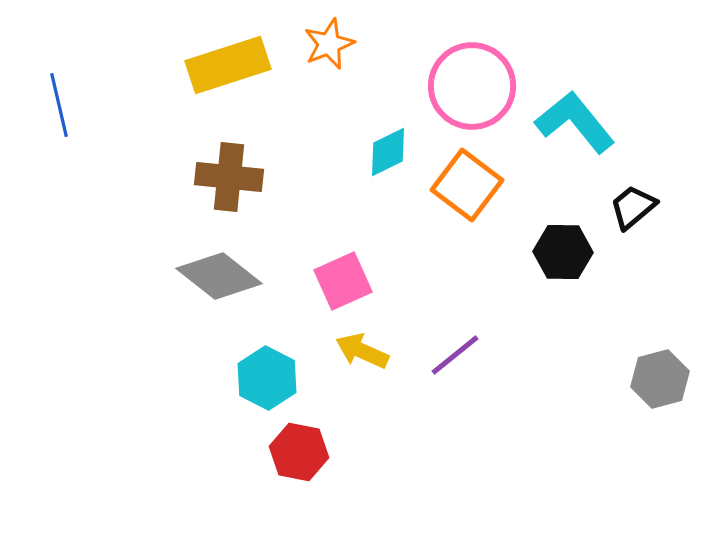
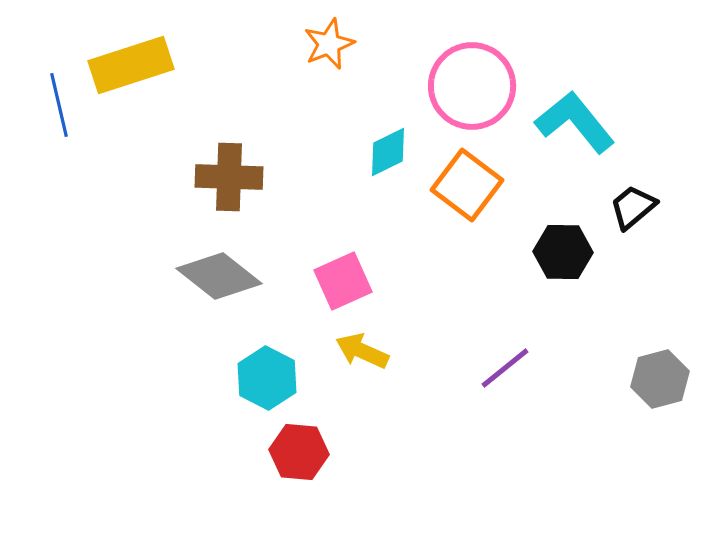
yellow rectangle: moved 97 px left
brown cross: rotated 4 degrees counterclockwise
purple line: moved 50 px right, 13 px down
red hexagon: rotated 6 degrees counterclockwise
